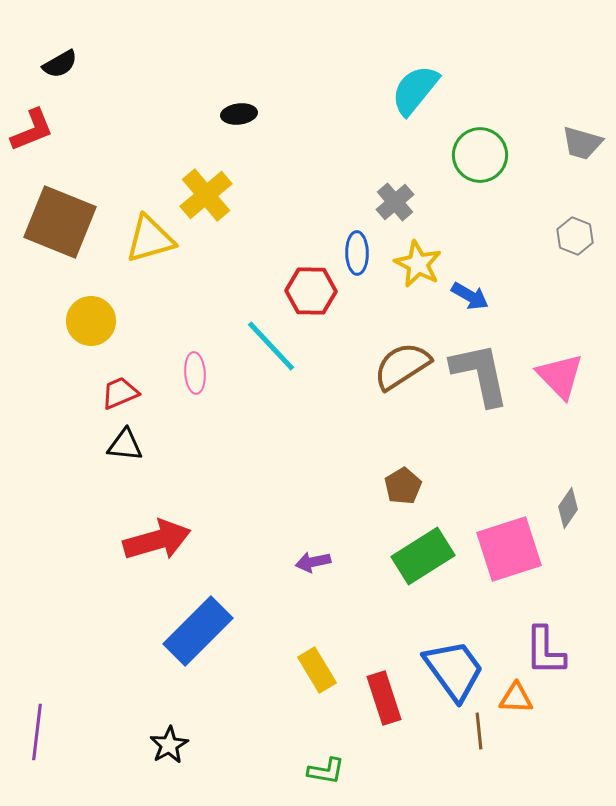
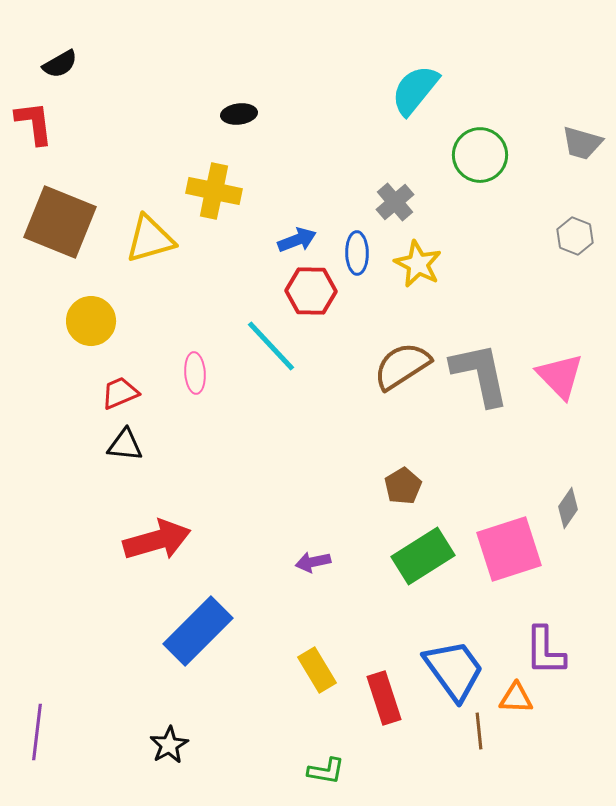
red L-shape: moved 2 px right, 7 px up; rotated 75 degrees counterclockwise
yellow cross: moved 8 px right, 4 px up; rotated 38 degrees counterclockwise
blue arrow: moved 173 px left, 56 px up; rotated 51 degrees counterclockwise
